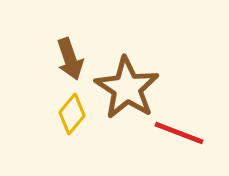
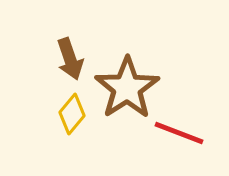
brown star: rotated 6 degrees clockwise
